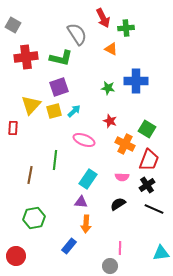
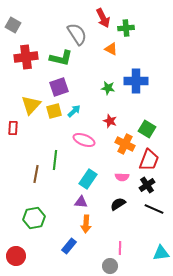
brown line: moved 6 px right, 1 px up
